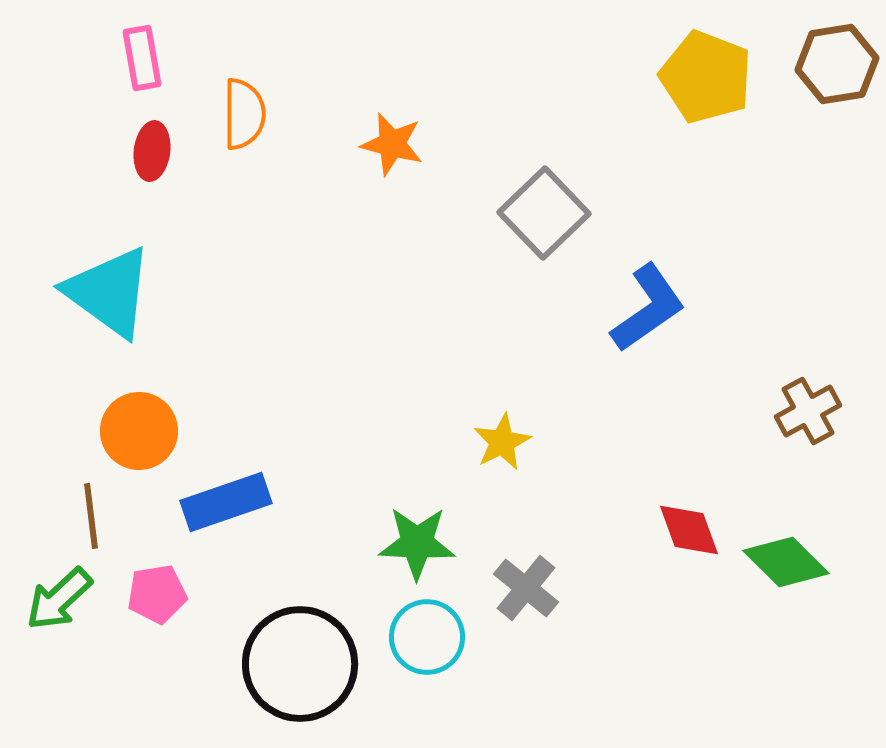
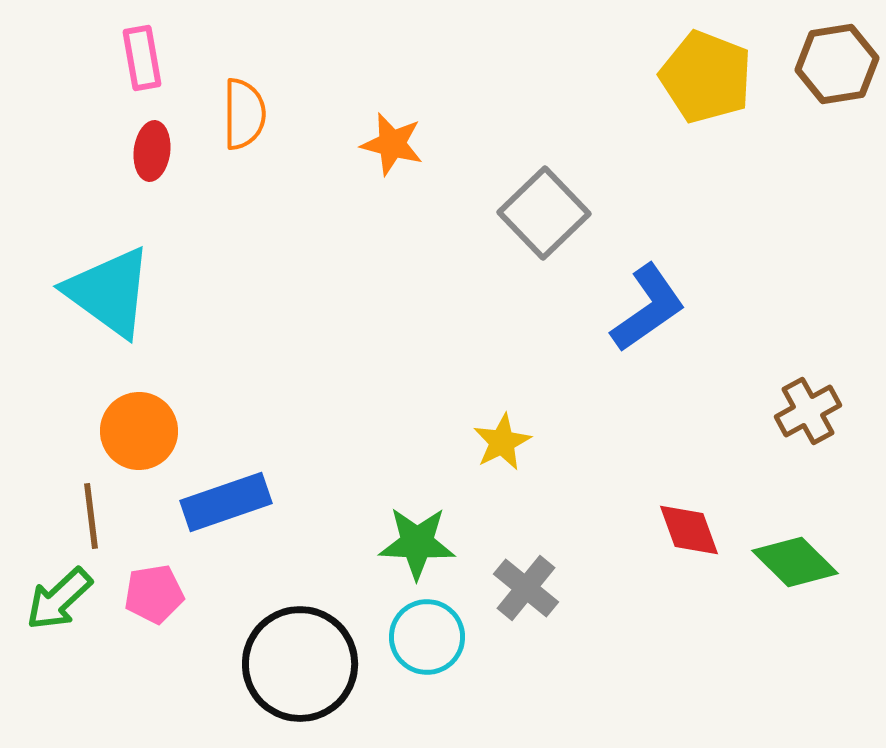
green diamond: moved 9 px right
pink pentagon: moved 3 px left
